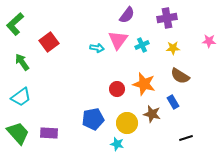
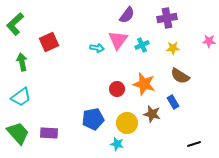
red square: rotated 12 degrees clockwise
green arrow: rotated 24 degrees clockwise
black line: moved 8 px right, 6 px down
